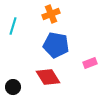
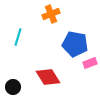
cyan line: moved 5 px right, 11 px down
blue pentagon: moved 19 px right, 1 px up
